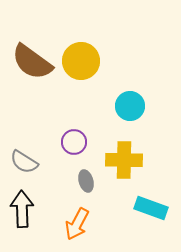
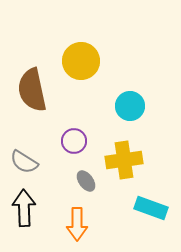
brown semicircle: moved 28 px down; rotated 42 degrees clockwise
purple circle: moved 1 px up
yellow cross: rotated 9 degrees counterclockwise
gray ellipse: rotated 20 degrees counterclockwise
black arrow: moved 2 px right, 1 px up
orange arrow: rotated 28 degrees counterclockwise
